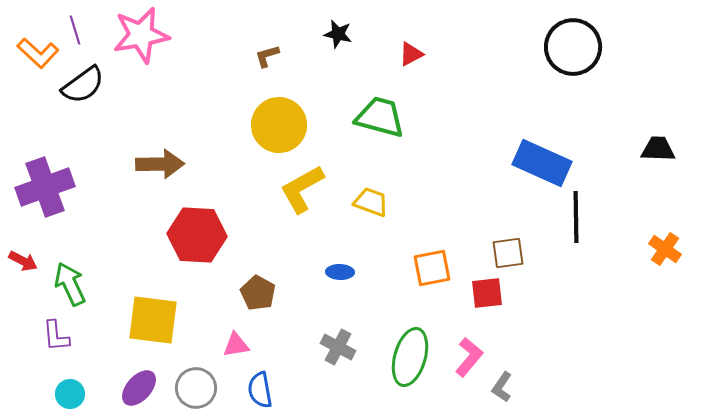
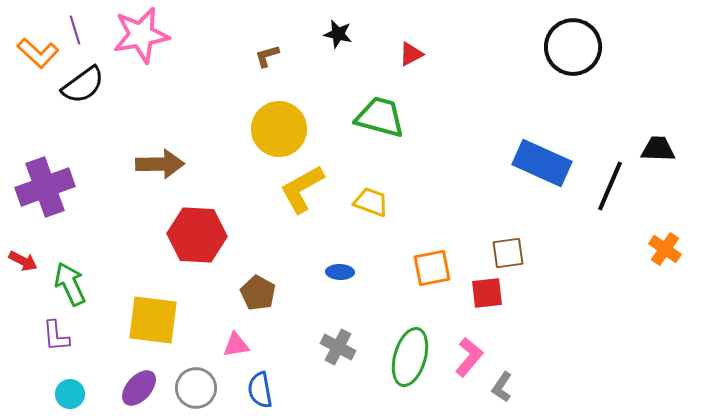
yellow circle: moved 4 px down
black line: moved 34 px right, 31 px up; rotated 24 degrees clockwise
